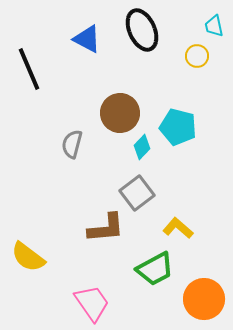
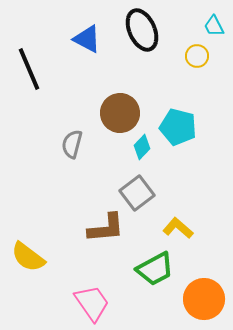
cyan trapezoid: rotated 15 degrees counterclockwise
